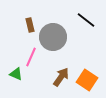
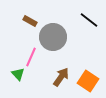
black line: moved 3 px right
brown rectangle: moved 4 px up; rotated 48 degrees counterclockwise
green triangle: moved 2 px right; rotated 24 degrees clockwise
orange square: moved 1 px right, 1 px down
